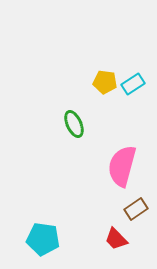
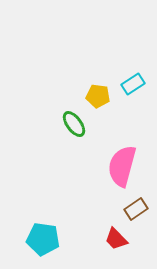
yellow pentagon: moved 7 px left, 14 px down
green ellipse: rotated 12 degrees counterclockwise
